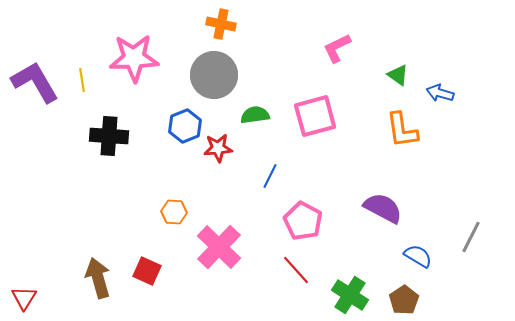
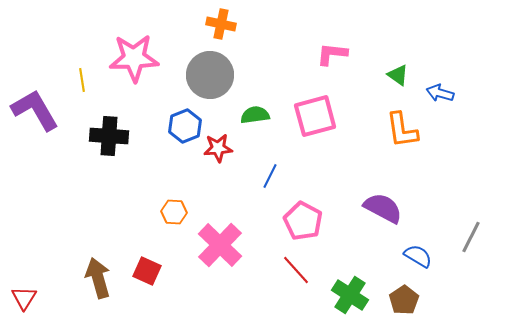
pink L-shape: moved 5 px left, 6 px down; rotated 32 degrees clockwise
gray circle: moved 4 px left
purple L-shape: moved 28 px down
pink cross: moved 1 px right, 2 px up
